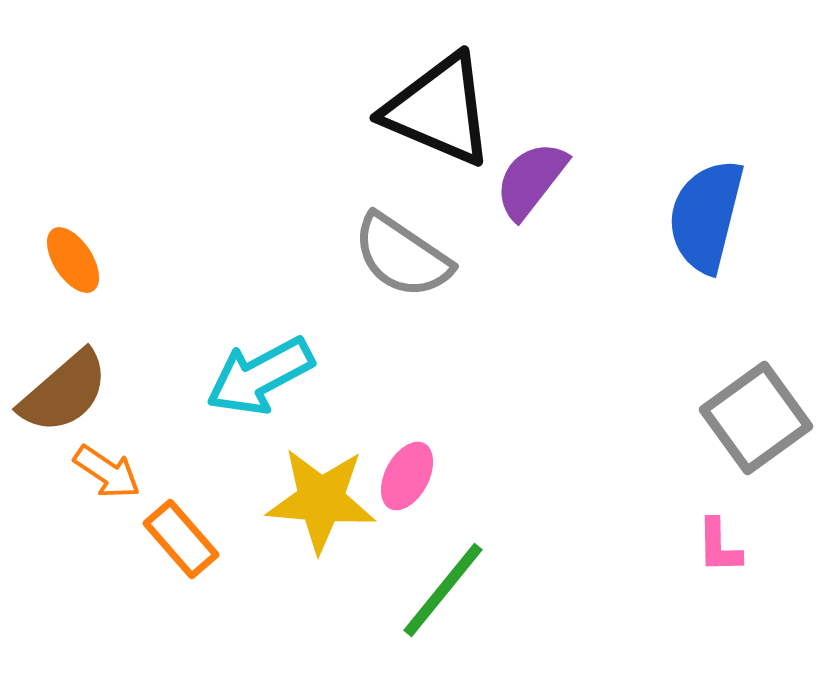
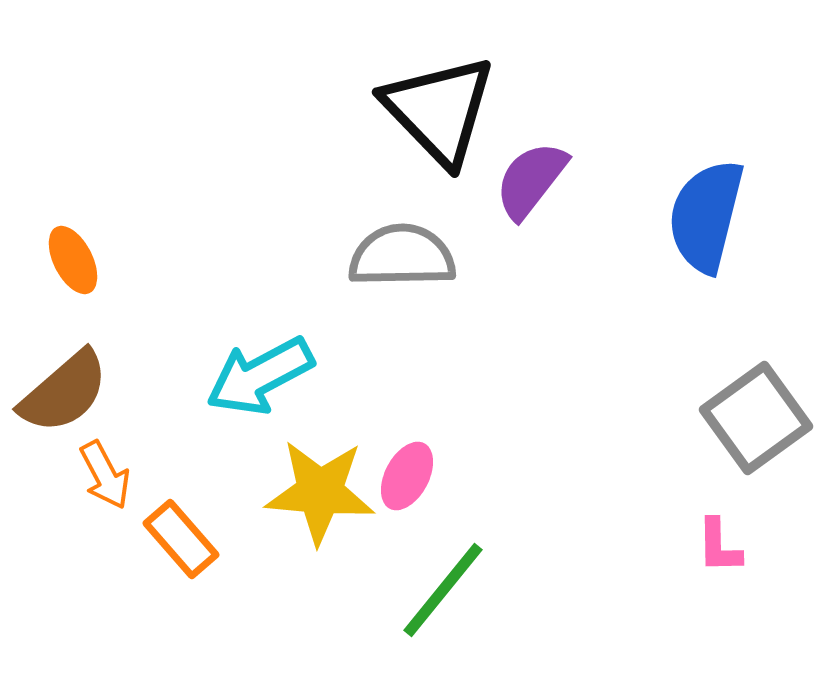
black triangle: rotated 23 degrees clockwise
gray semicircle: rotated 145 degrees clockwise
orange ellipse: rotated 6 degrees clockwise
orange arrow: moved 2 px left, 3 px down; rotated 28 degrees clockwise
yellow star: moved 1 px left, 8 px up
